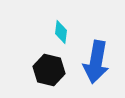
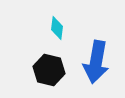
cyan diamond: moved 4 px left, 4 px up
